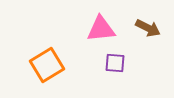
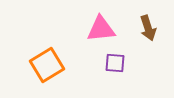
brown arrow: rotated 45 degrees clockwise
